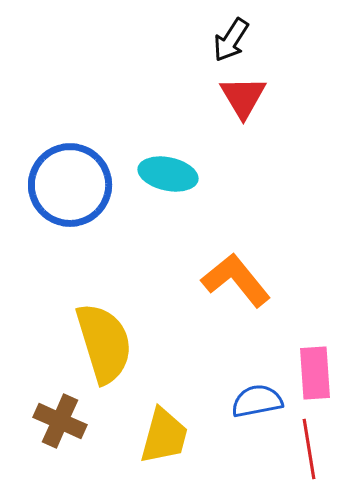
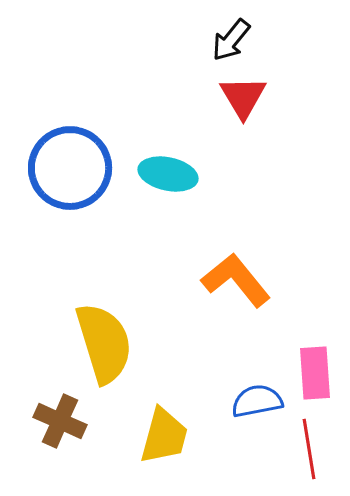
black arrow: rotated 6 degrees clockwise
blue circle: moved 17 px up
